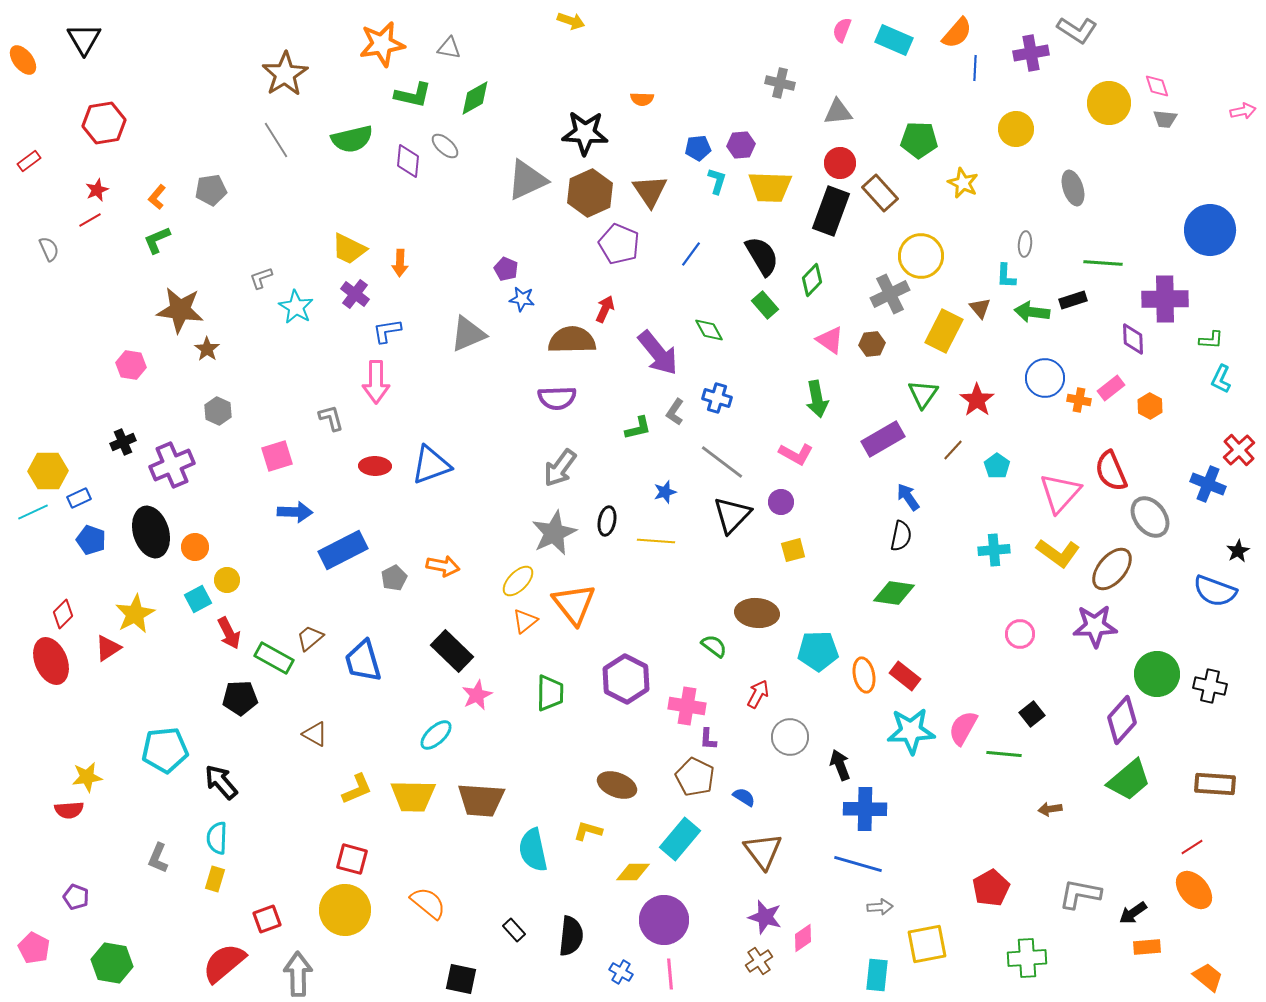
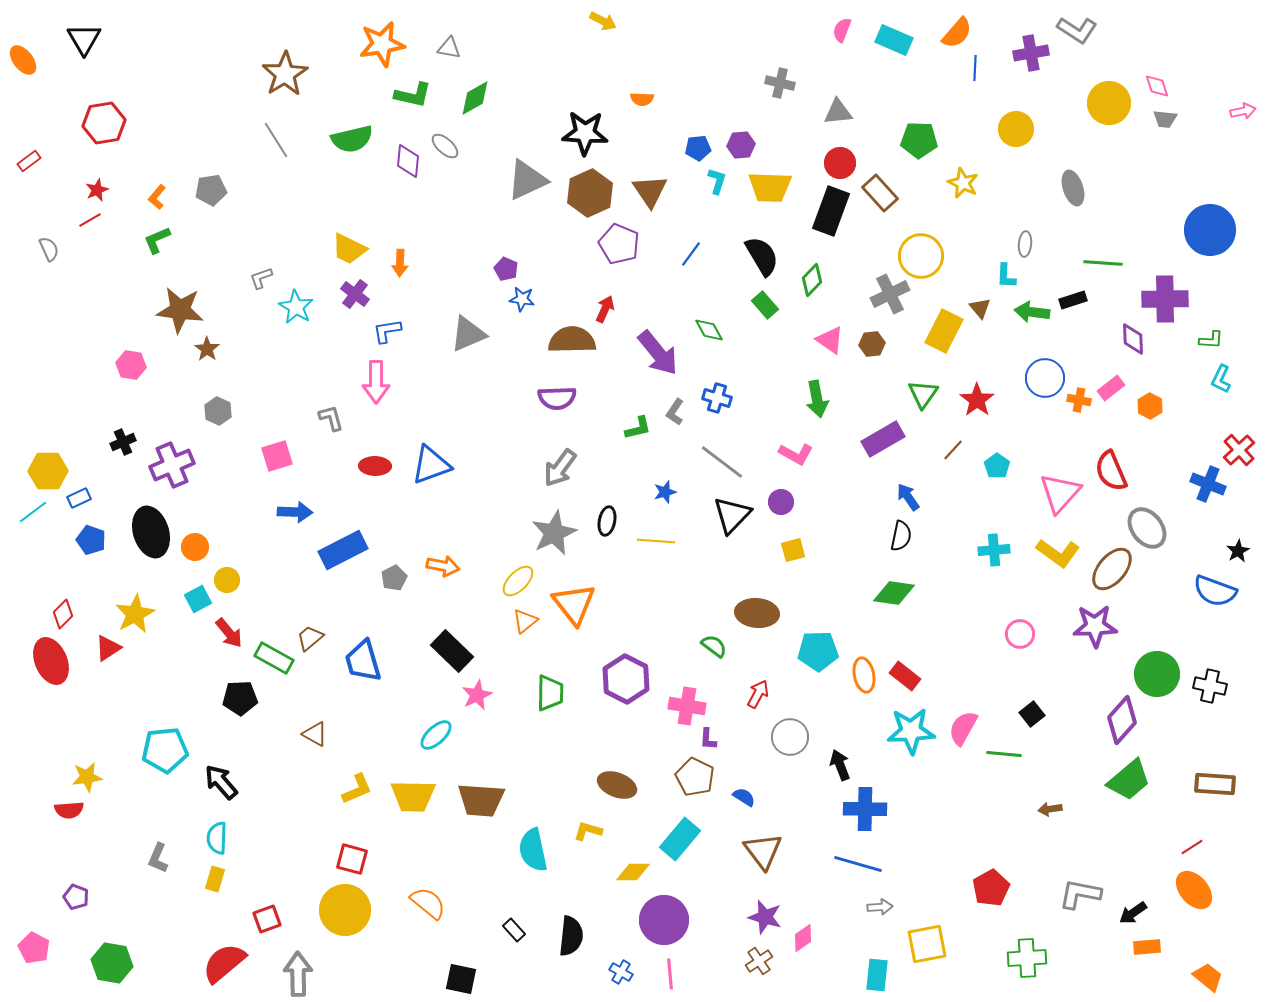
yellow arrow at (571, 21): moved 32 px right; rotated 8 degrees clockwise
cyan line at (33, 512): rotated 12 degrees counterclockwise
gray ellipse at (1150, 517): moved 3 px left, 11 px down
red arrow at (229, 633): rotated 12 degrees counterclockwise
